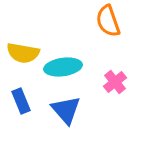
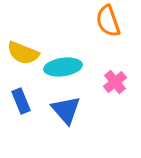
yellow semicircle: rotated 12 degrees clockwise
